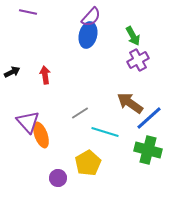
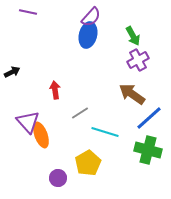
red arrow: moved 10 px right, 15 px down
brown arrow: moved 2 px right, 9 px up
